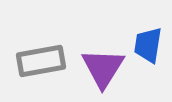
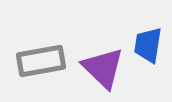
purple triangle: rotated 18 degrees counterclockwise
